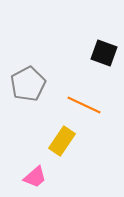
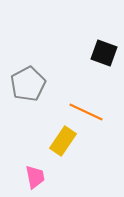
orange line: moved 2 px right, 7 px down
yellow rectangle: moved 1 px right
pink trapezoid: rotated 60 degrees counterclockwise
